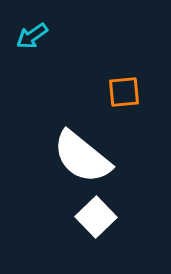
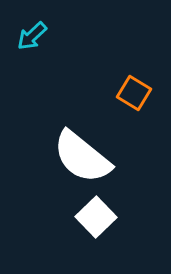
cyan arrow: rotated 8 degrees counterclockwise
orange square: moved 10 px right, 1 px down; rotated 36 degrees clockwise
